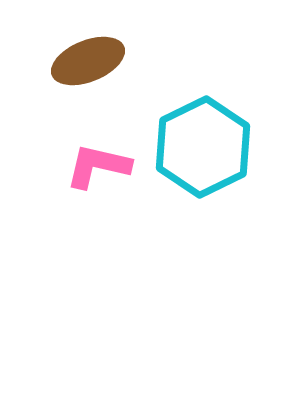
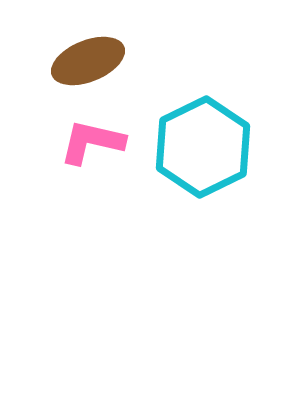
pink L-shape: moved 6 px left, 24 px up
